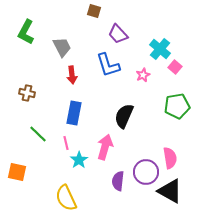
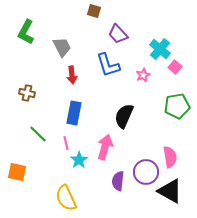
pink semicircle: moved 1 px up
